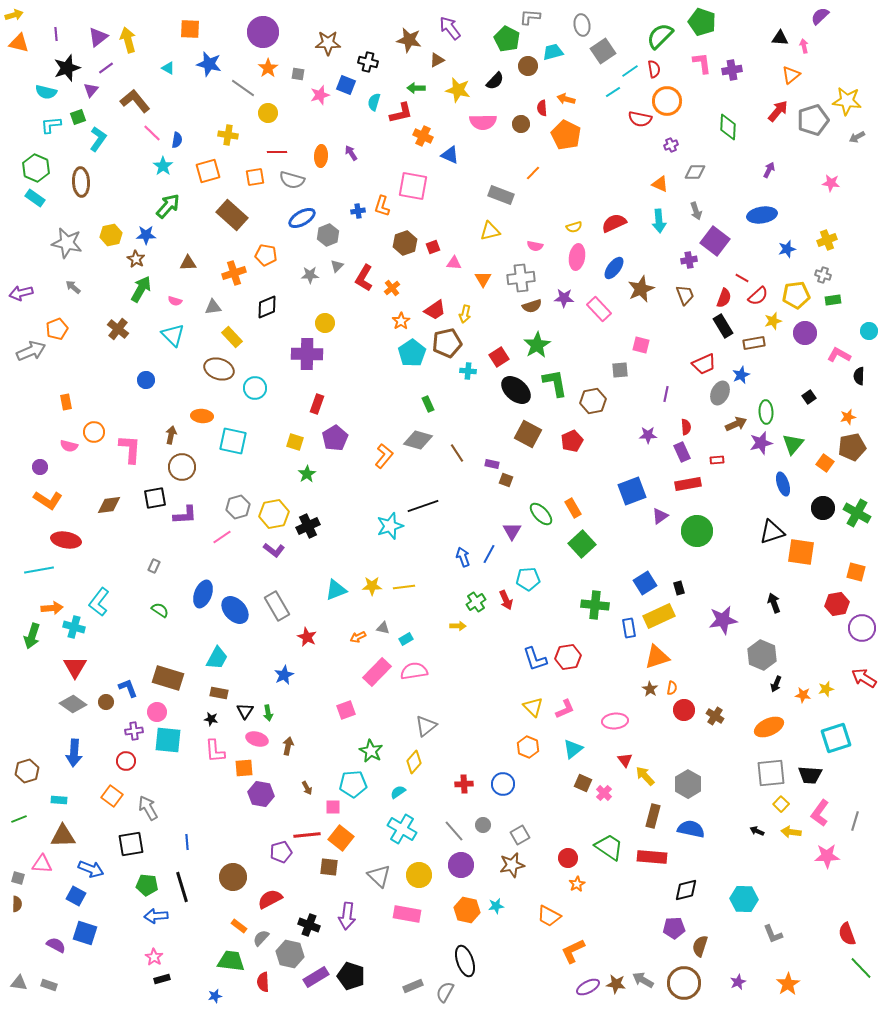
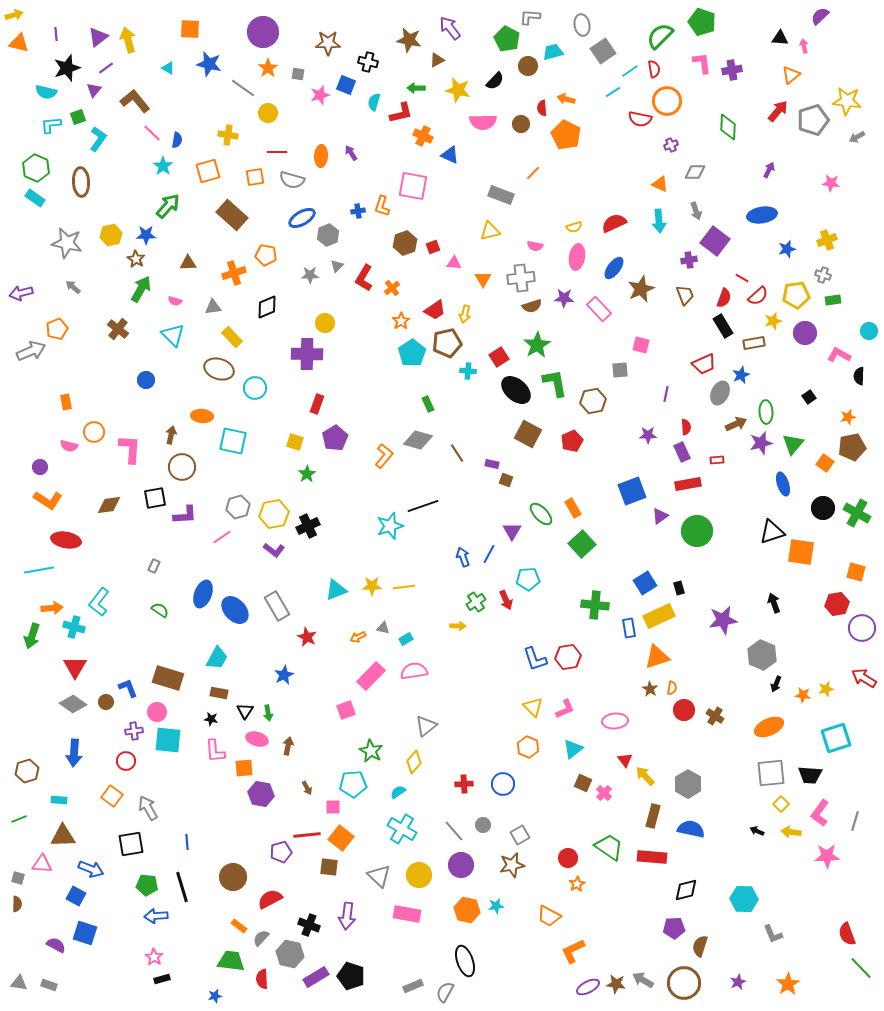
purple triangle at (91, 90): moved 3 px right
pink rectangle at (377, 672): moved 6 px left, 4 px down
red semicircle at (263, 982): moved 1 px left, 3 px up
